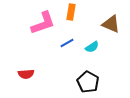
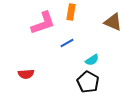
brown triangle: moved 2 px right, 2 px up
cyan semicircle: moved 13 px down
